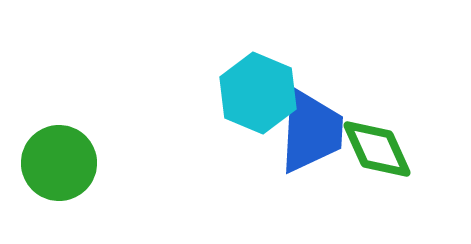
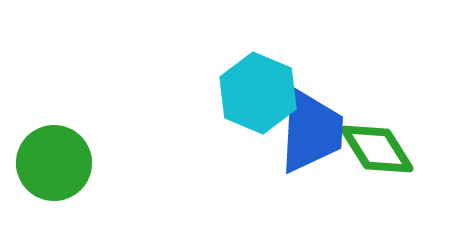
green diamond: rotated 8 degrees counterclockwise
green circle: moved 5 px left
